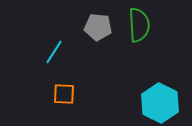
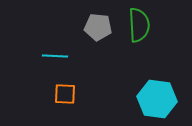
cyan line: moved 1 px right, 4 px down; rotated 60 degrees clockwise
orange square: moved 1 px right
cyan hexagon: moved 3 px left, 4 px up; rotated 18 degrees counterclockwise
